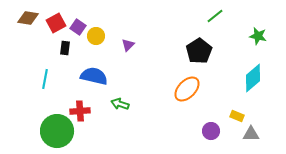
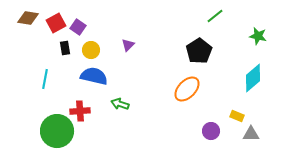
yellow circle: moved 5 px left, 14 px down
black rectangle: rotated 16 degrees counterclockwise
